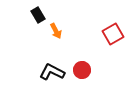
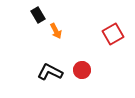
black L-shape: moved 2 px left
